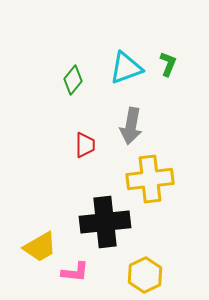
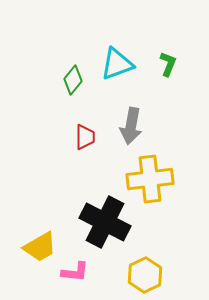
cyan triangle: moved 9 px left, 4 px up
red trapezoid: moved 8 px up
black cross: rotated 33 degrees clockwise
